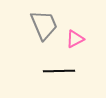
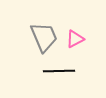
gray trapezoid: moved 12 px down
